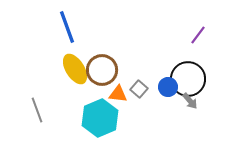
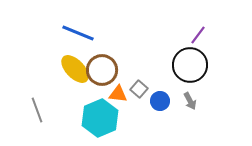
blue line: moved 11 px right, 6 px down; rotated 48 degrees counterclockwise
yellow ellipse: rotated 12 degrees counterclockwise
black circle: moved 2 px right, 14 px up
blue circle: moved 8 px left, 14 px down
gray arrow: rotated 12 degrees clockwise
